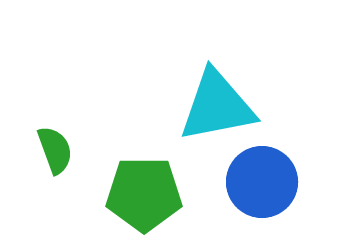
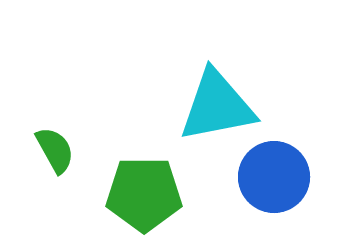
green semicircle: rotated 9 degrees counterclockwise
blue circle: moved 12 px right, 5 px up
